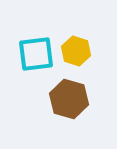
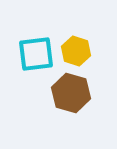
brown hexagon: moved 2 px right, 6 px up
